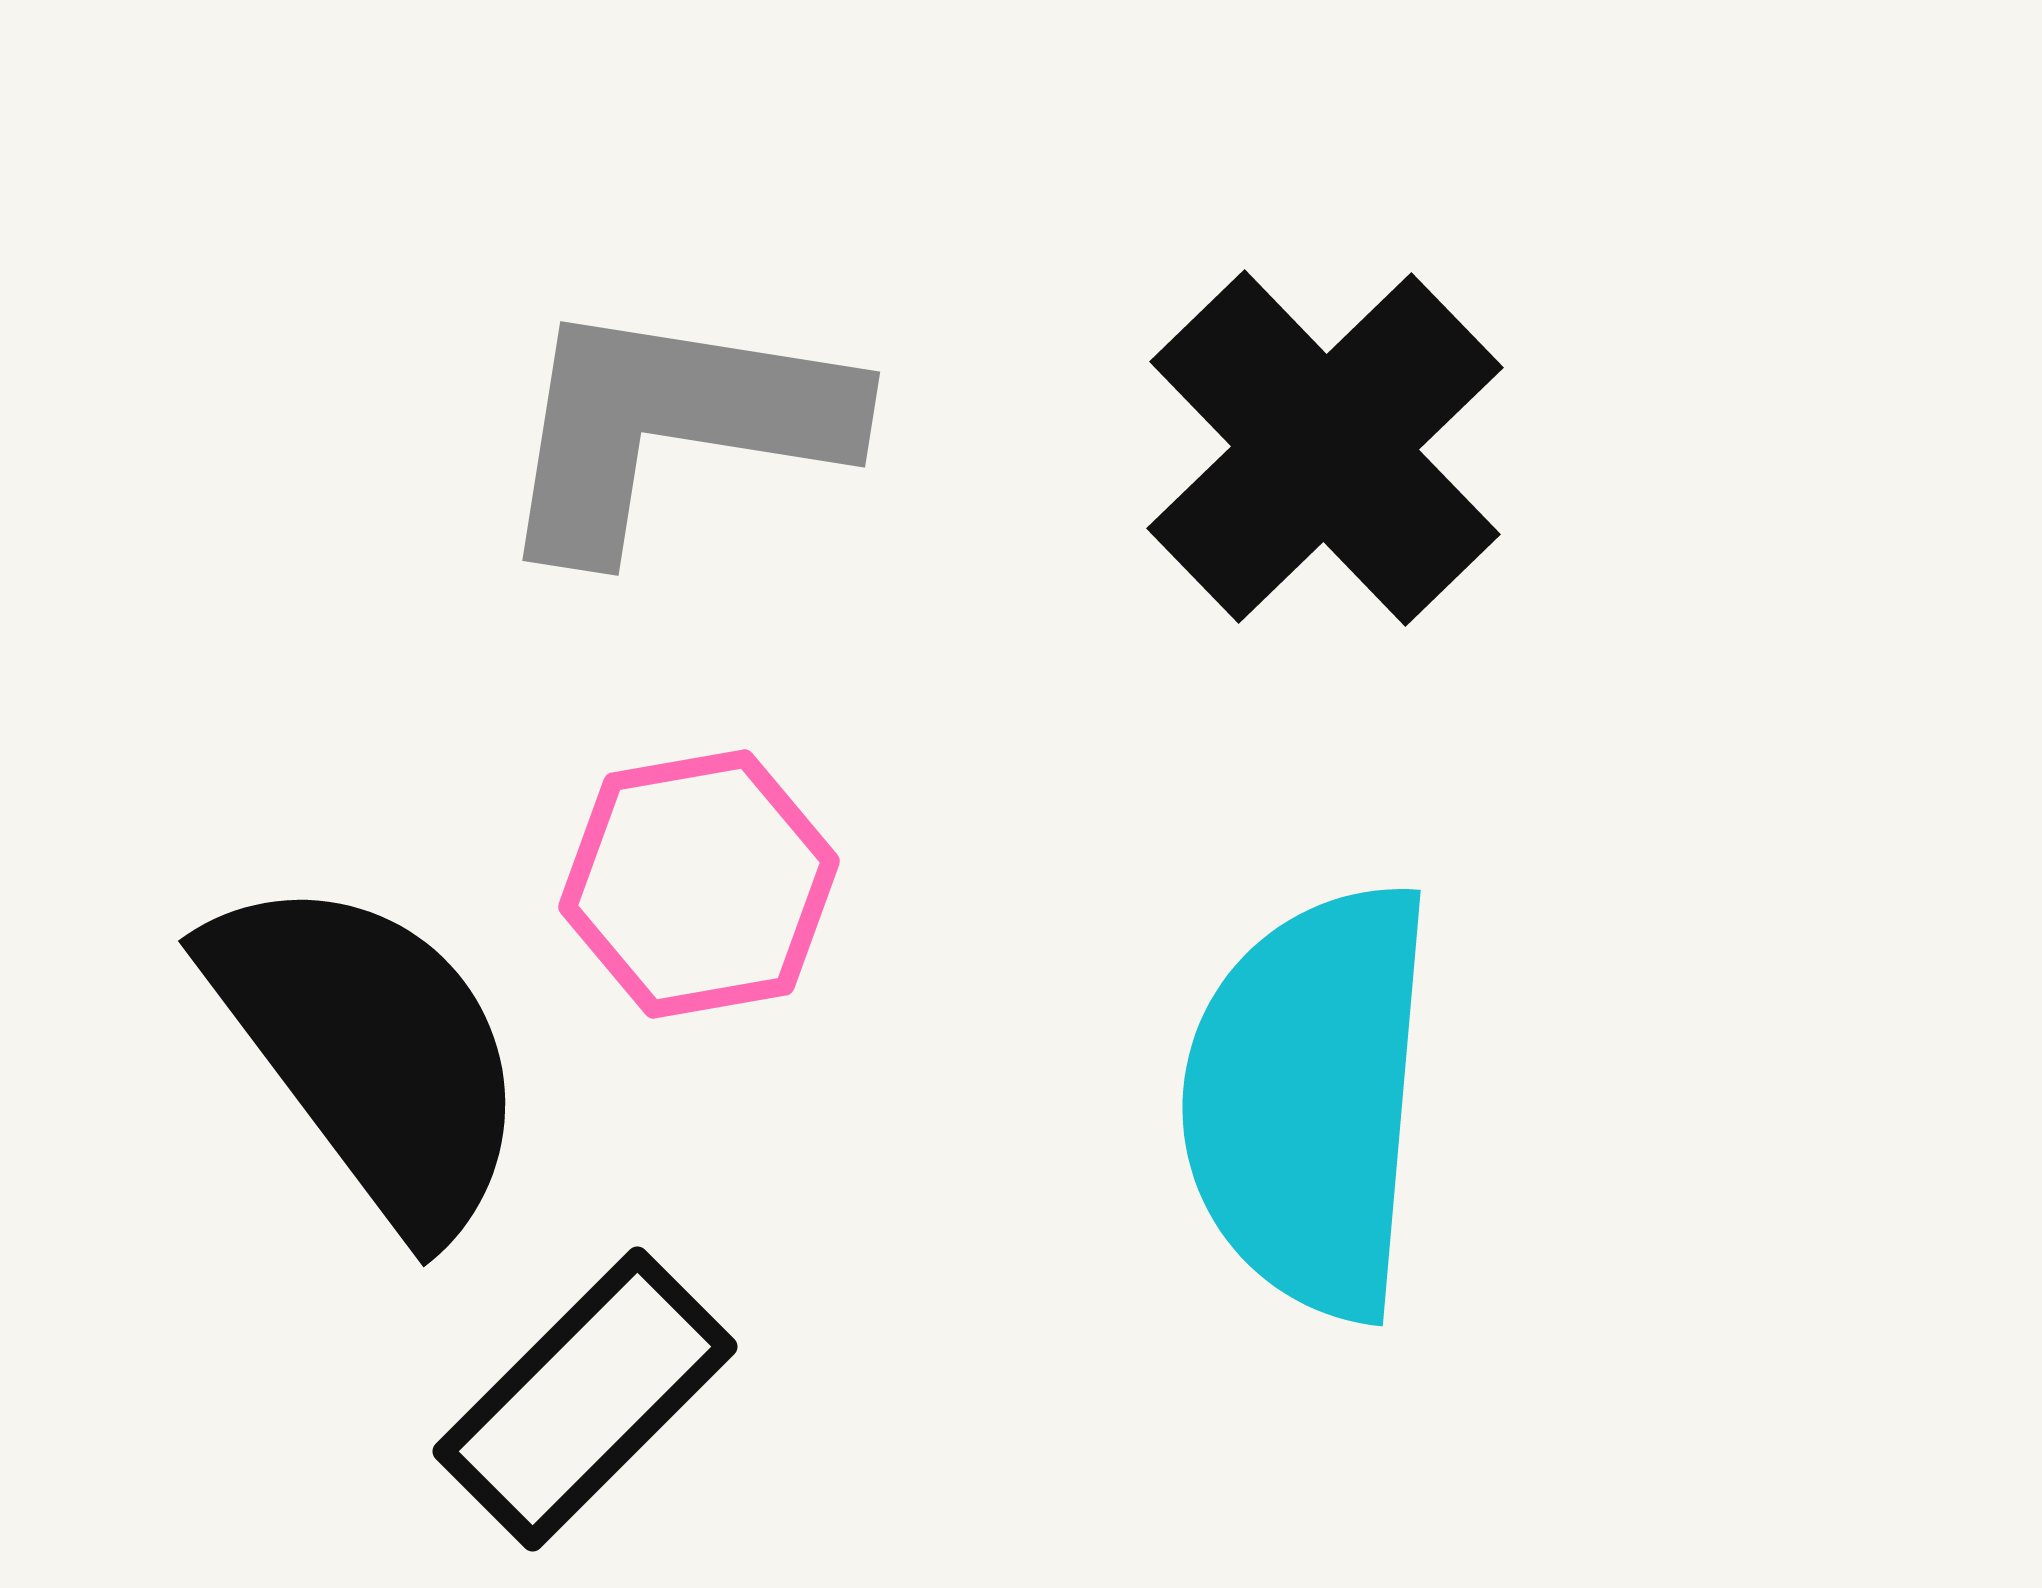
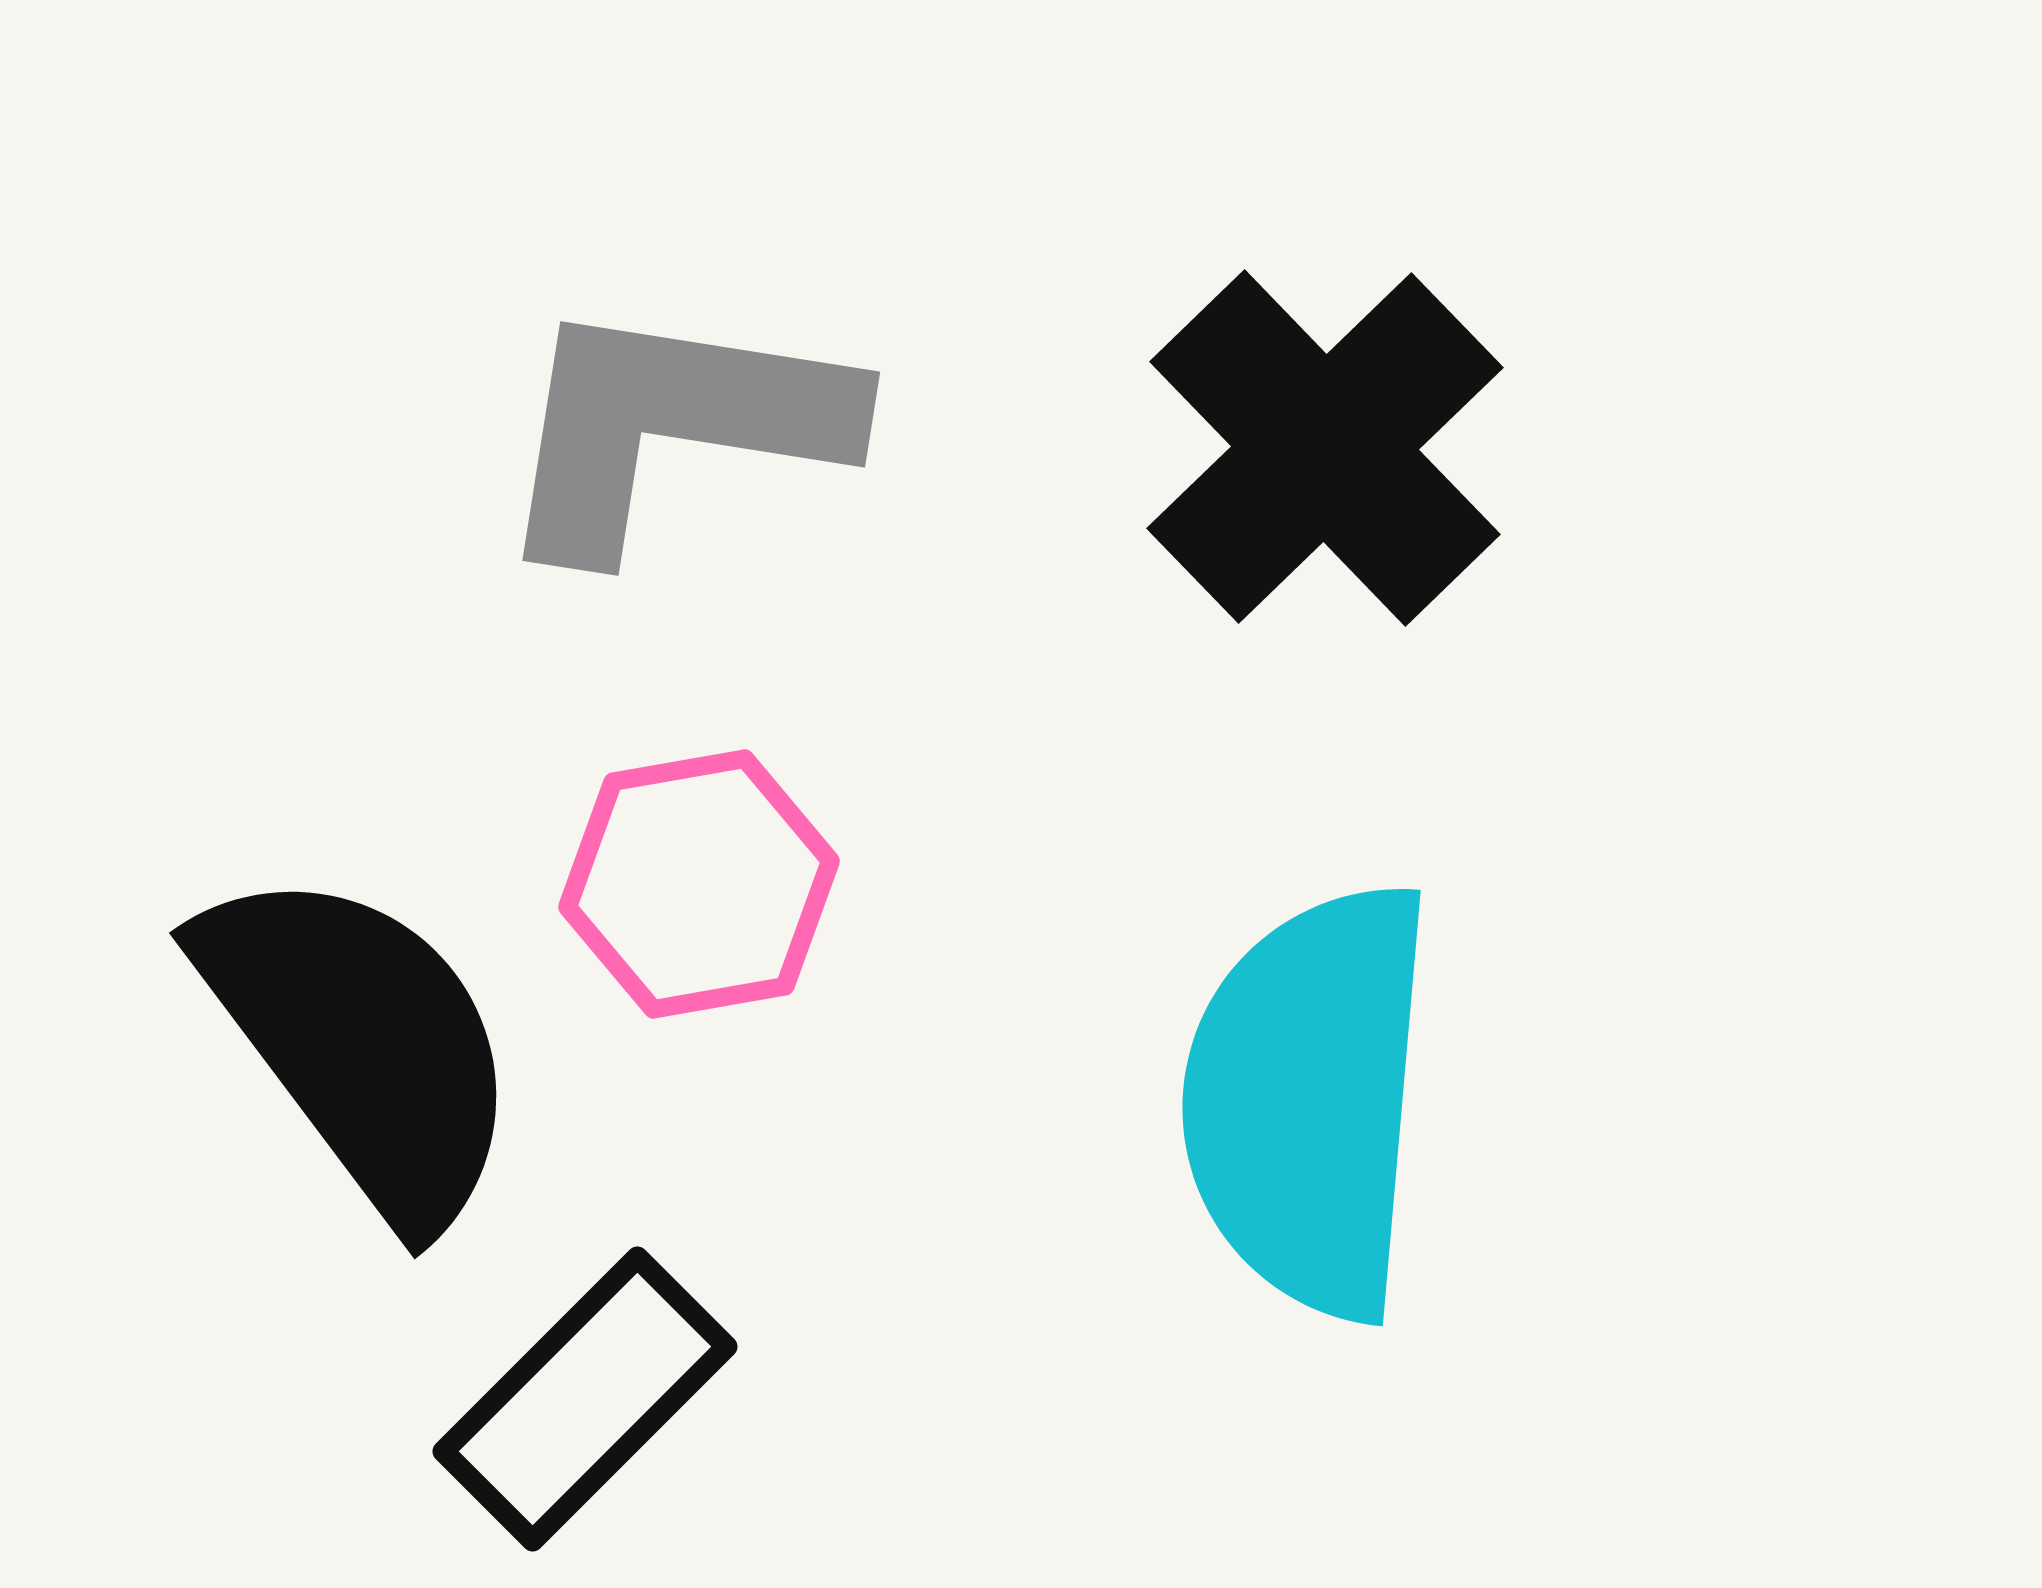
black semicircle: moved 9 px left, 8 px up
